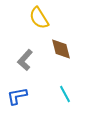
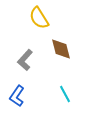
blue L-shape: rotated 45 degrees counterclockwise
